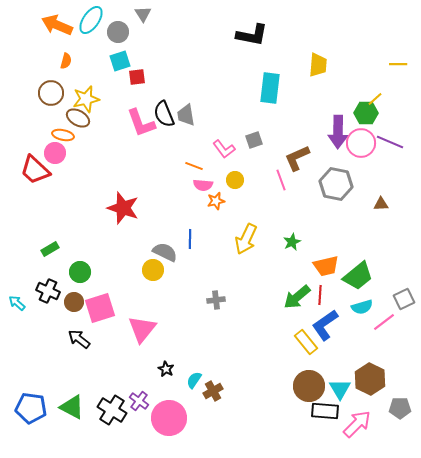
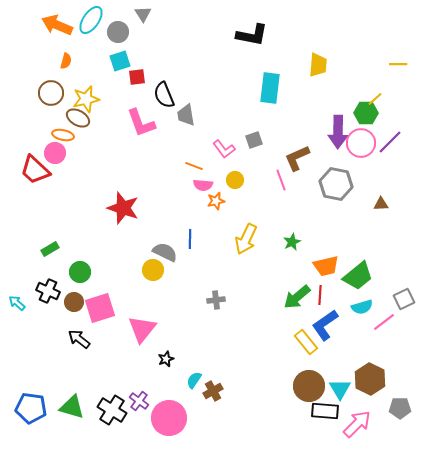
black semicircle at (164, 114): moved 19 px up
purple line at (390, 142): rotated 68 degrees counterclockwise
black star at (166, 369): moved 10 px up; rotated 21 degrees clockwise
green triangle at (72, 407): rotated 12 degrees counterclockwise
